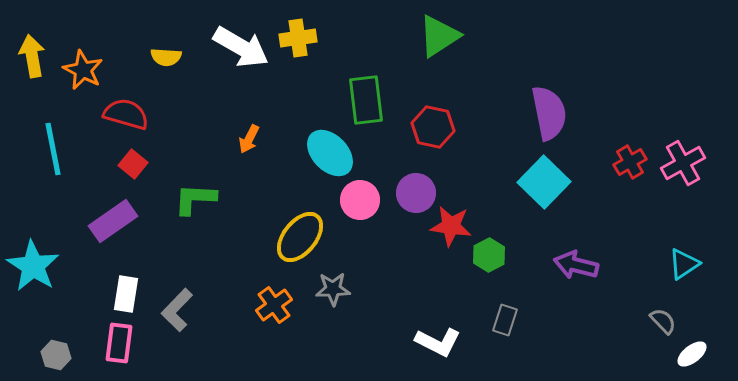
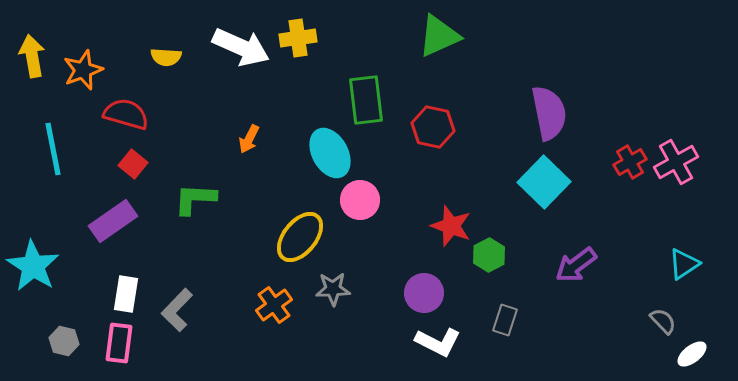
green triangle: rotated 9 degrees clockwise
white arrow: rotated 6 degrees counterclockwise
orange star: rotated 24 degrees clockwise
cyan ellipse: rotated 15 degrees clockwise
pink cross: moved 7 px left, 1 px up
purple circle: moved 8 px right, 100 px down
red star: rotated 12 degrees clockwise
purple arrow: rotated 51 degrees counterclockwise
gray hexagon: moved 8 px right, 14 px up
